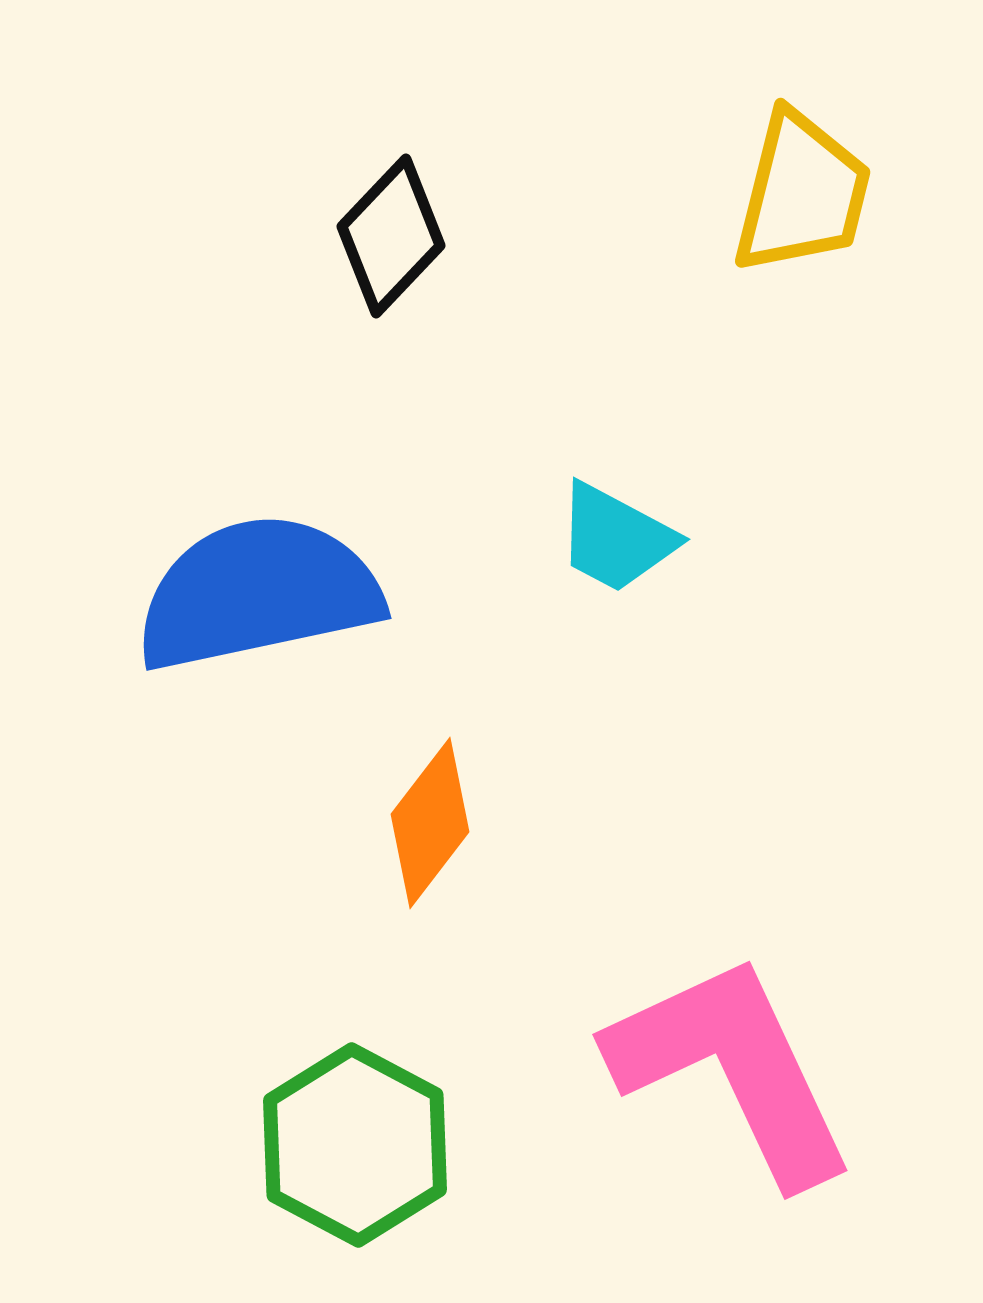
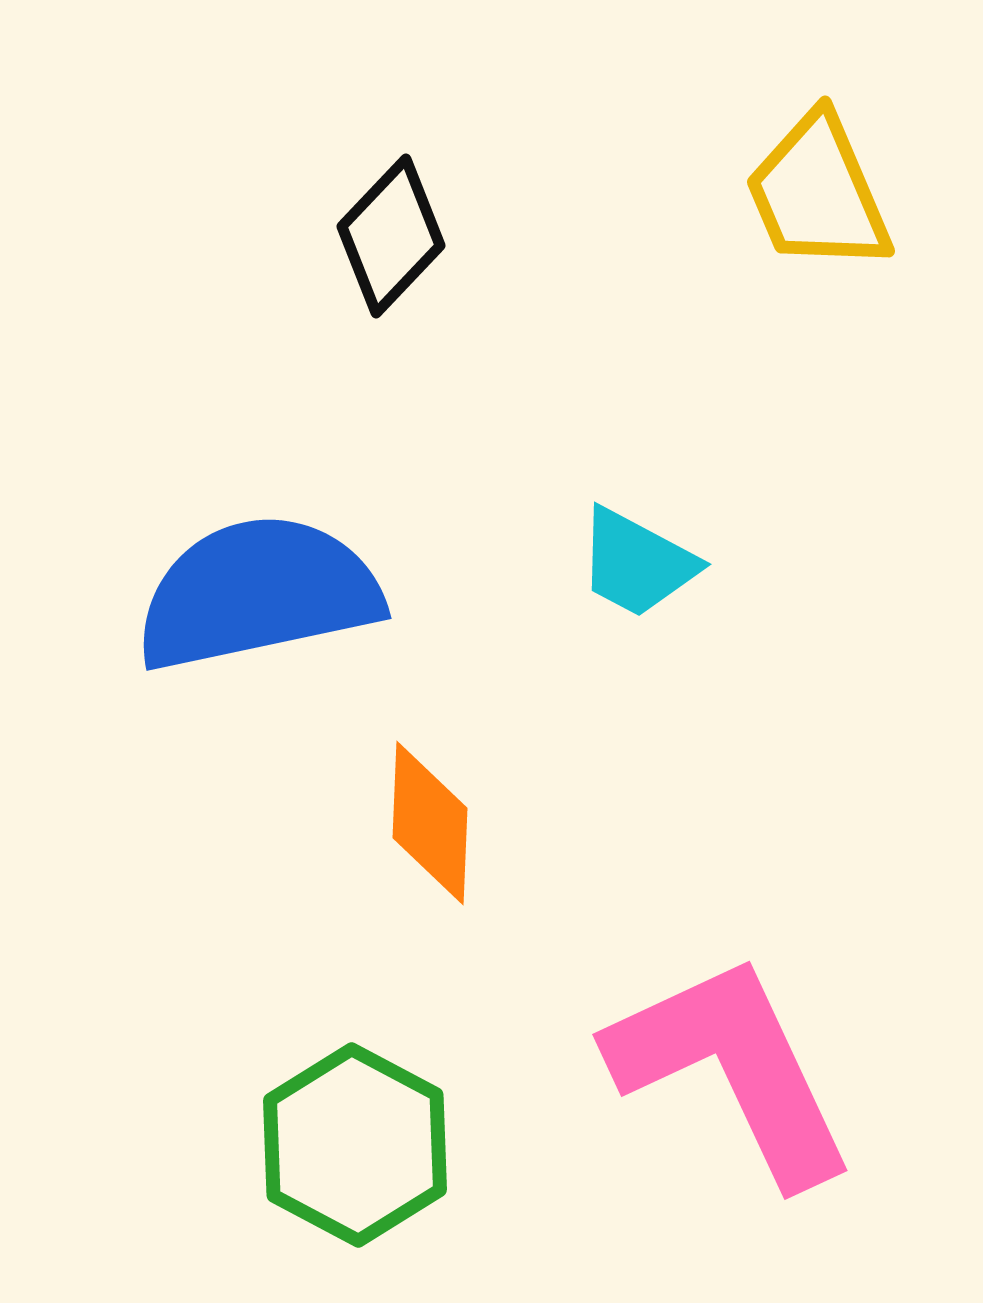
yellow trapezoid: moved 16 px right; rotated 143 degrees clockwise
cyan trapezoid: moved 21 px right, 25 px down
orange diamond: rotated 35 degrees counterclockwise
